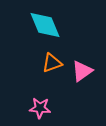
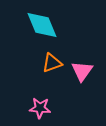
cyan diamond: moved 3 px left
pink triangle: rotated 20 degrees counterclockwise
